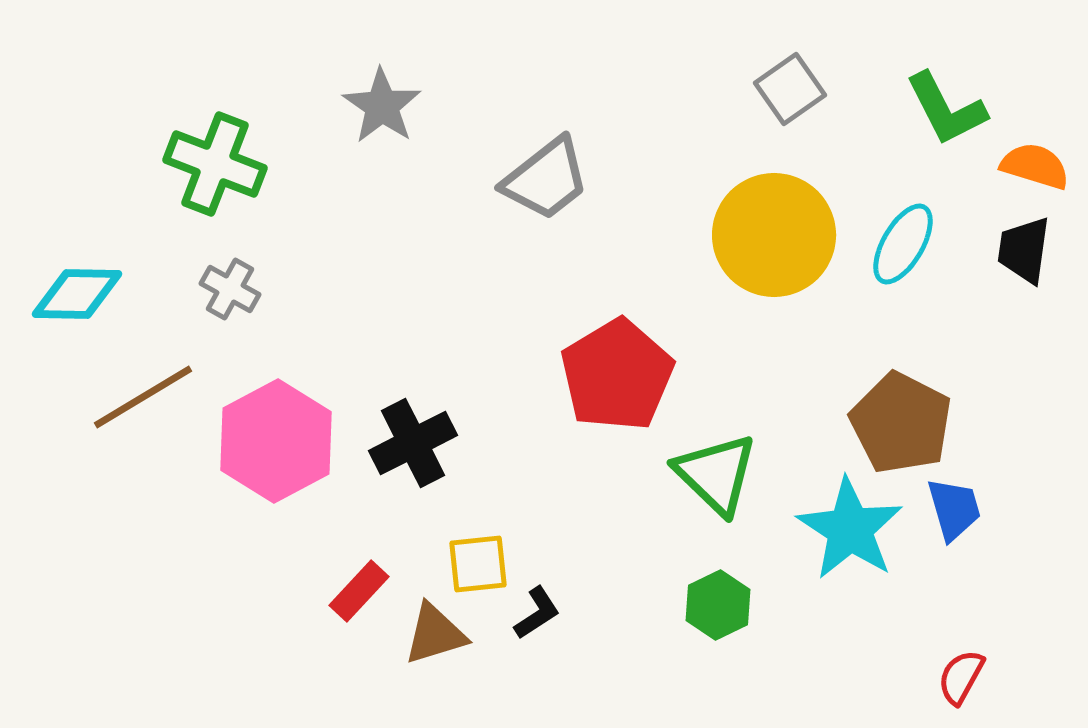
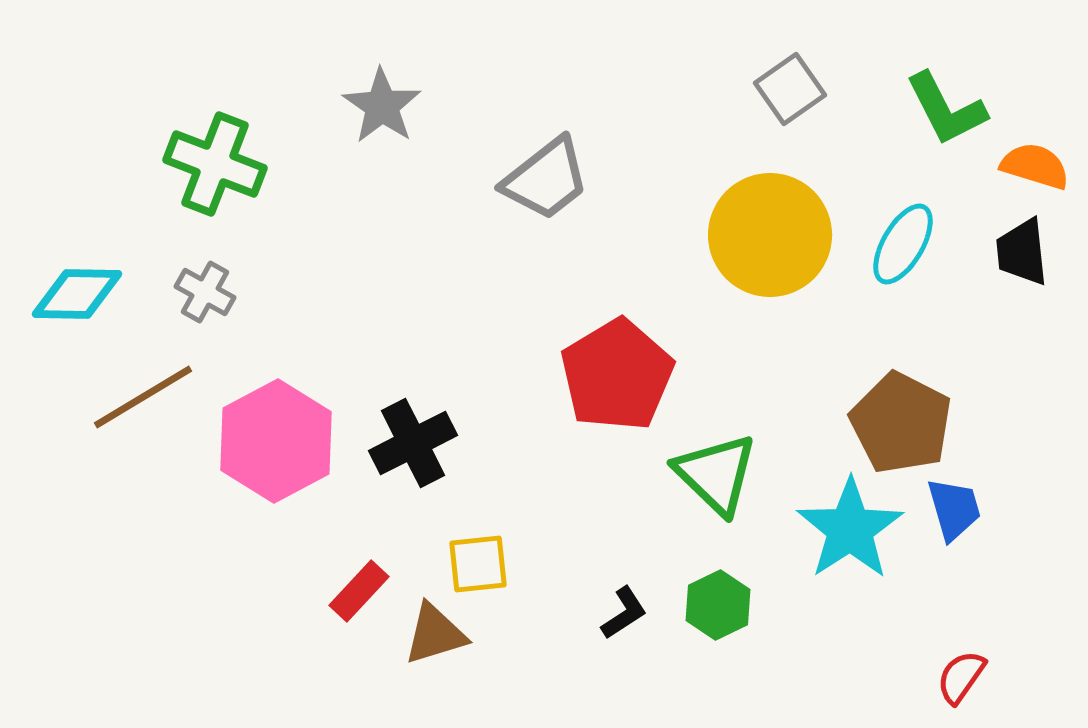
yellow circle: moved 4 px left
black trapezoid: moved 2 px left, 2 px down; rotated 14 degrees counterclockwise
gray cross: moved 25 px left, 3 px down
cyan star: rotated 6 degrees clockwise
black L-shape: moved 87 px right
red semicircle: rotated 6 degrees clockwise
